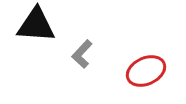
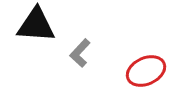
gray L-shape: moved 2 px left, 1 px up
